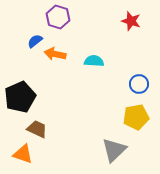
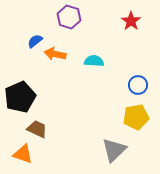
purple hexagon: moved 11 px right
red star: rotated 18 degrees clockwise
blue circle: moved 1 px left, 1 px down
